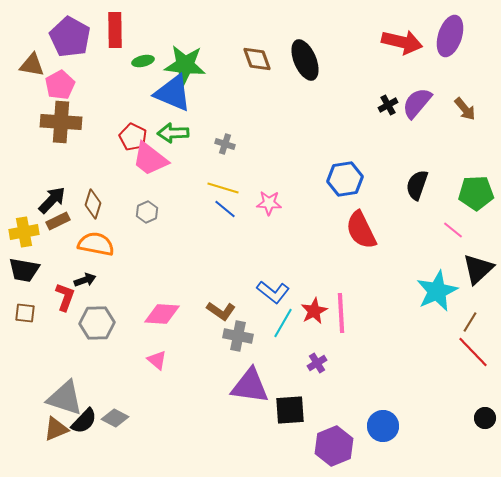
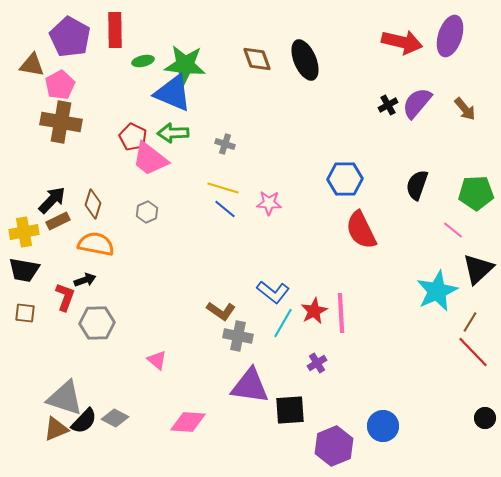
brown cross at (61, 122): rotated 6 degrees clockwise
blue hexagon at (345, 179): rotated 8 degrees clockwise
pink diamond at (162, 314): moved 26 px right, 108 px down
